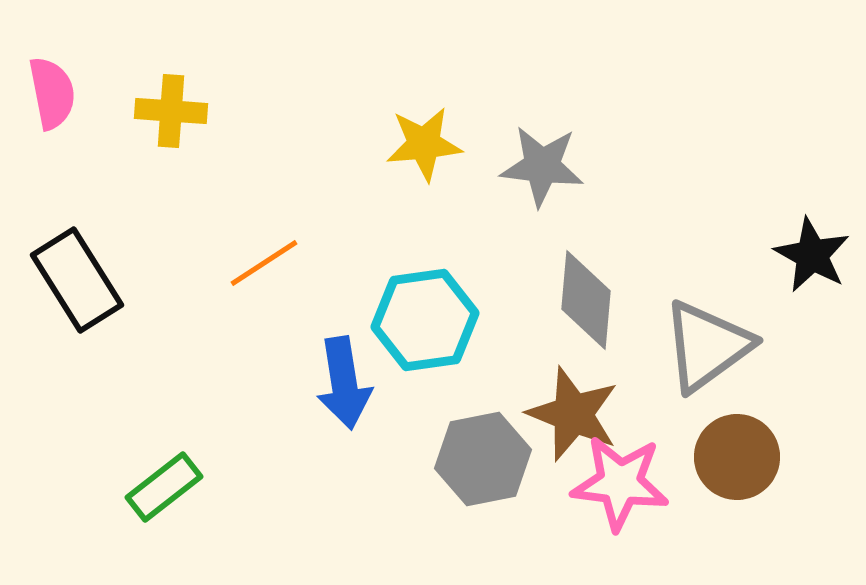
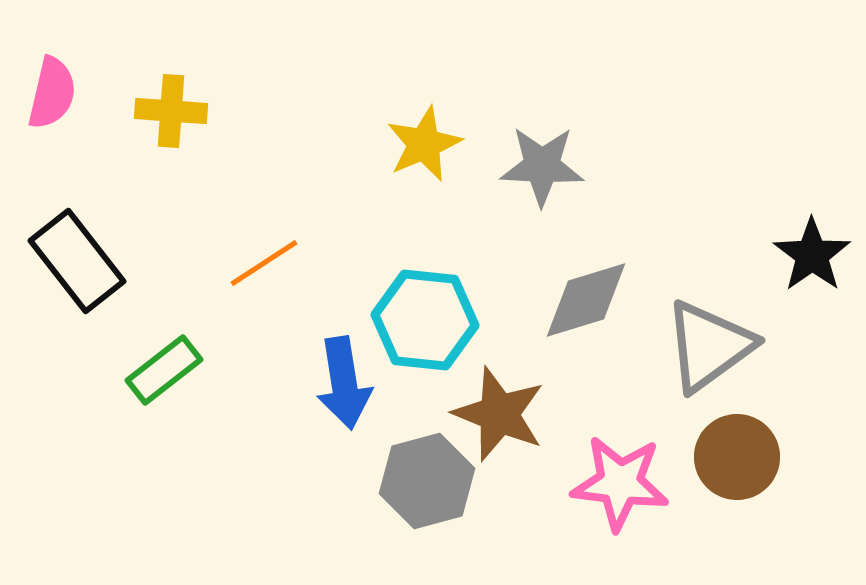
pink semicircle: rotated 24 degrees clockwise
yellow star: rotated 18 degrees counterclockwise
gray star: rotated 4 degrees counterclockwise
black star: rotated 8 degrees clockwise
black rectangle: moved 19 px up; rotated 6 degrees counterclockwise
gray diamond: rotated 68 degrees clockwise
cyan hexagon: rotated 14 degrees clockwise
gray triangle: moved 2 px right
brown star: moved 74 px left
gray hexagon: moved 56 px left, 22 px down; rotated 4 degrees counterclockwise
green rectangle: moved 117 px up
